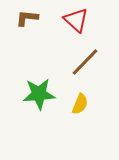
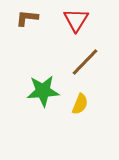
red triangle: rotated 20 degrees clockwise
green star: moved 4 px right, 3 px up
